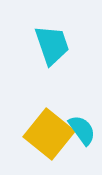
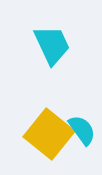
cyan trapezoid: rotated 6 degrees counterclockwise
